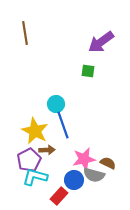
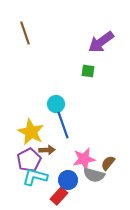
brown line: rotated 10 degrees counterclockwise
yellow star: moved 4 px left, 1 px down
brown semicircle: rotated 77 degrees counterclockwise
blue circle: moved 6 px left
